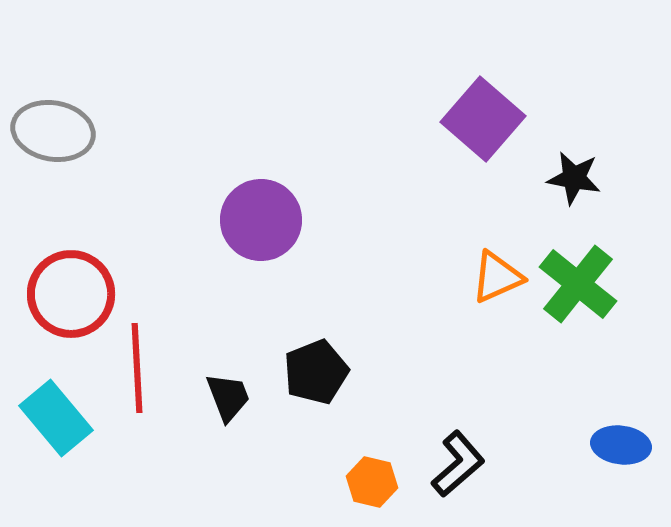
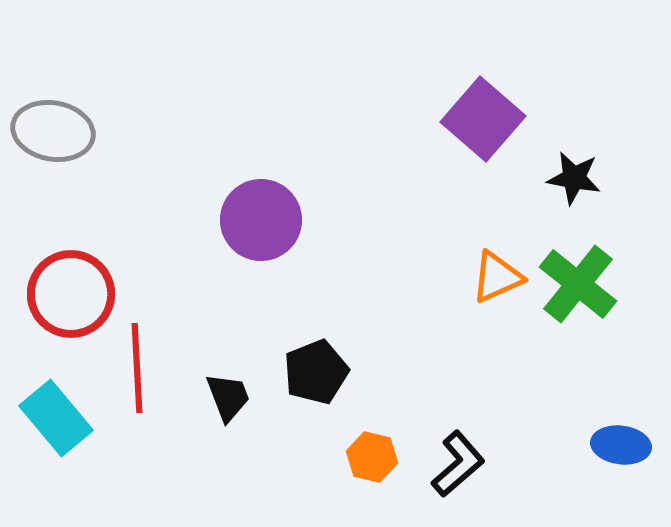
orange hexagon: moved 25 px up
